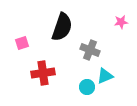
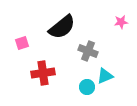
black semicircle: rotated 32 degrees clockwise
gray cross: moved 2 px left, 1 px down
